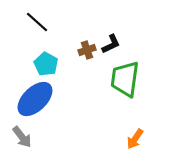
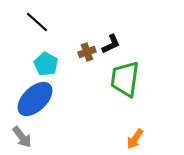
brown cross: moved 2 px down
